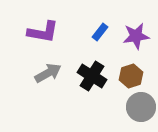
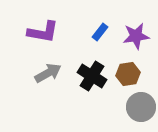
brown hexagon: moved 3 px left, 2 px up; rotated 10 degrees clockwise
